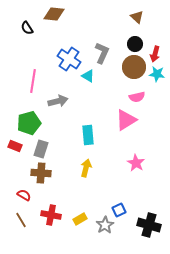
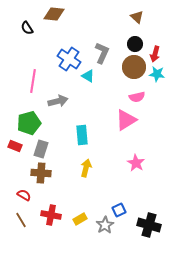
cyan rectangle: moved 6 px left
